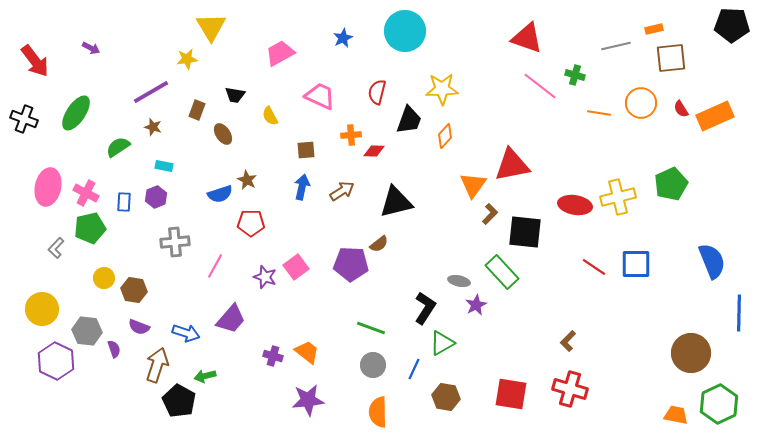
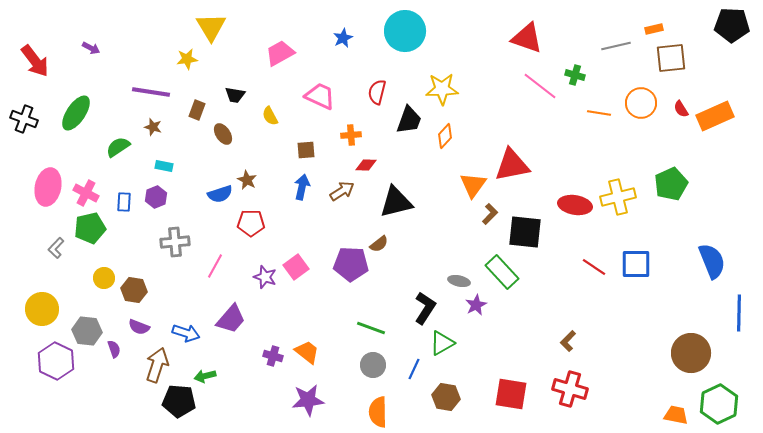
purple line at (151, 92): rotated 39 degrees clockwise
red diamond at (374, 151): moved 8 px left, 14 px down
black pentagon at (179, 401): rotated 24 degrees counterclockwise
